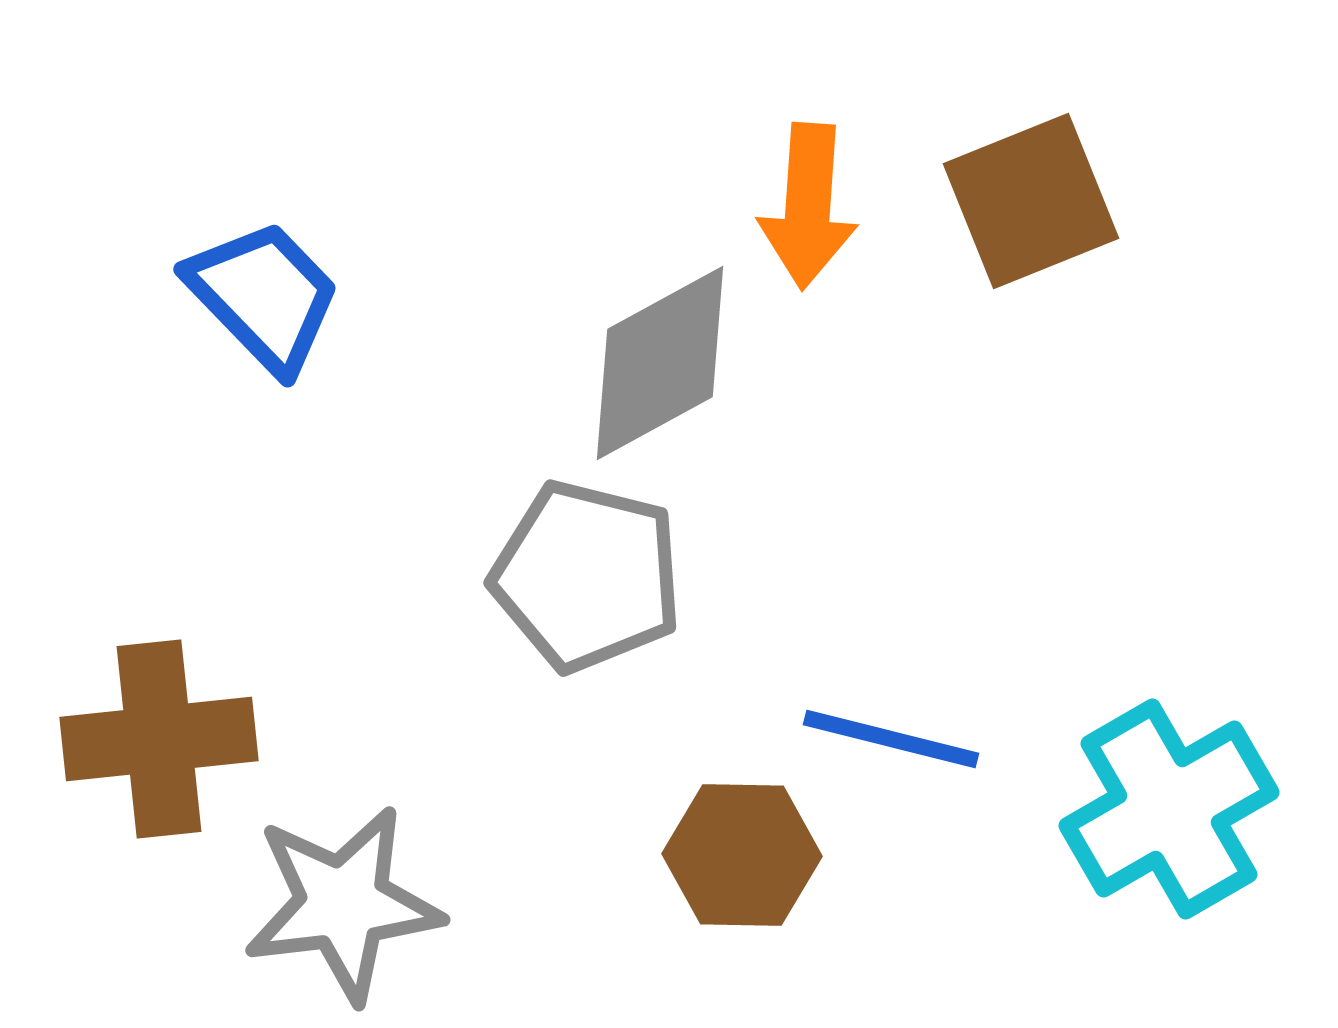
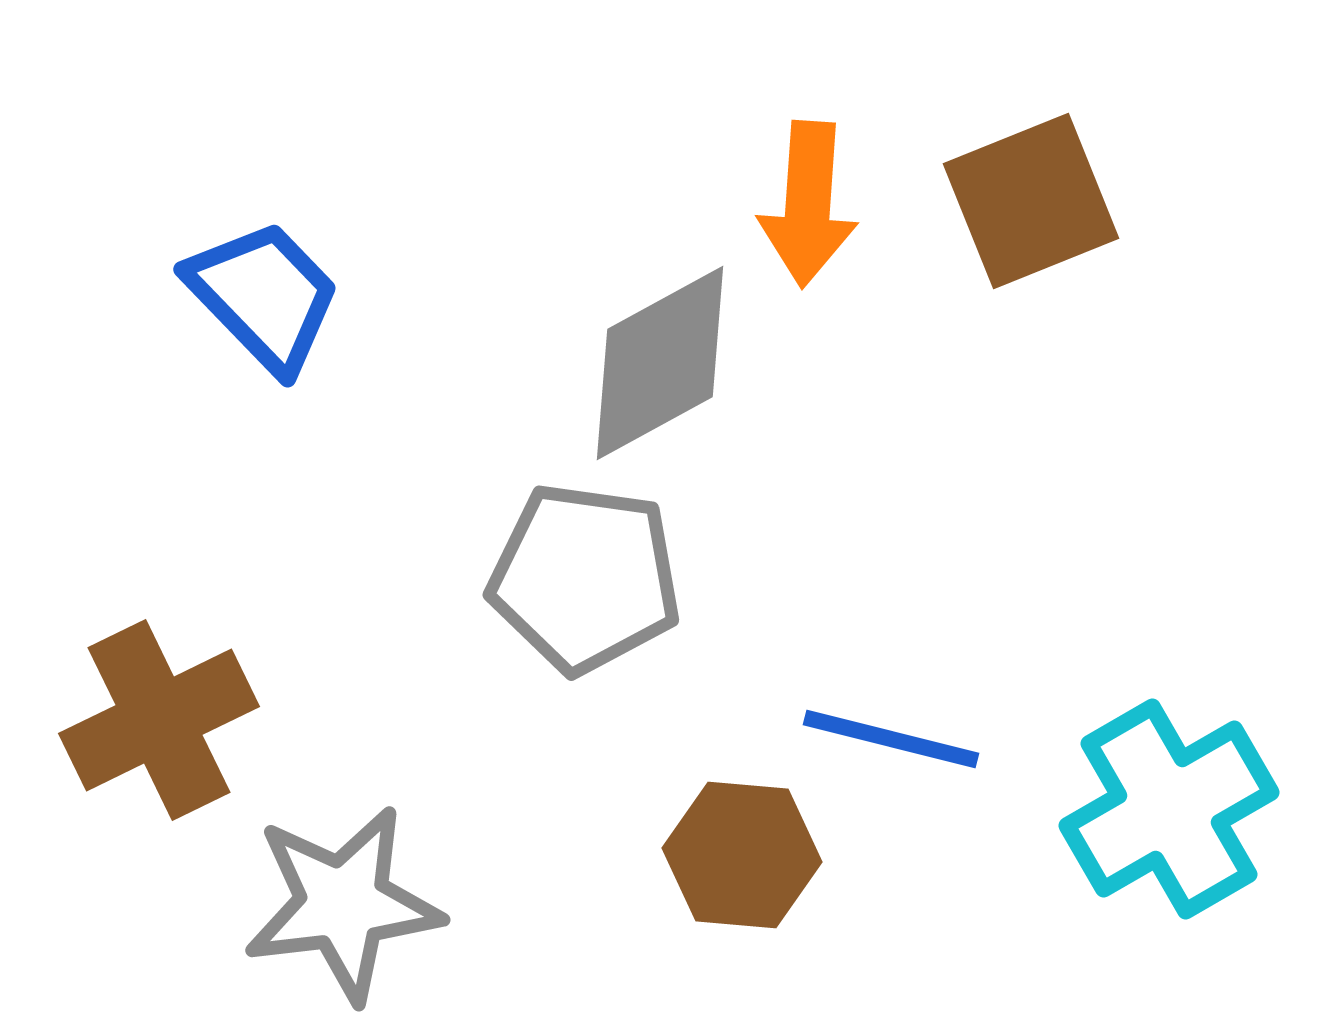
orange arrow: moved 2 px up
gray pentagon: moved 2 px left, 2 px down; rotated 6 degrees counterclockwise
brown cross: moved 19 px up; rotated 20 degrees counterclockwise
brown hexagon: rotated 4 degrees clockwise
